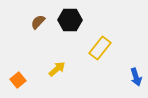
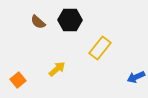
brown semicircle: rotated 91 degrees counterclockwise
blue arrow: rotated 84 degrees clockwise
